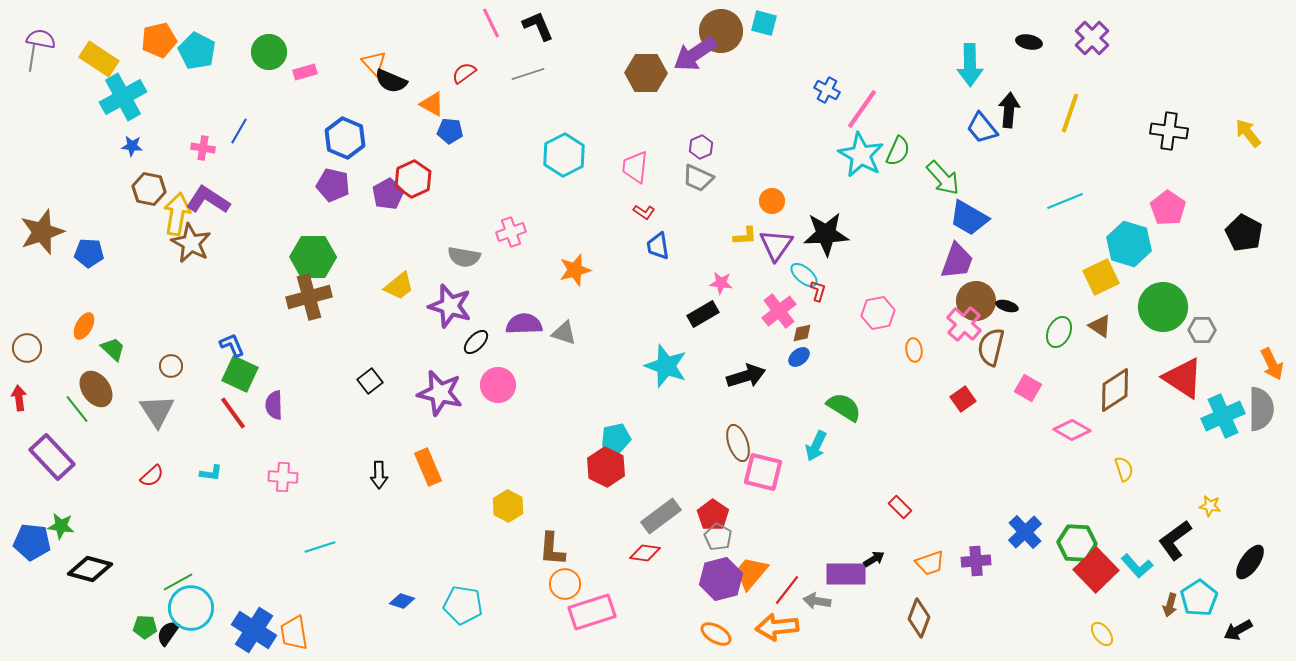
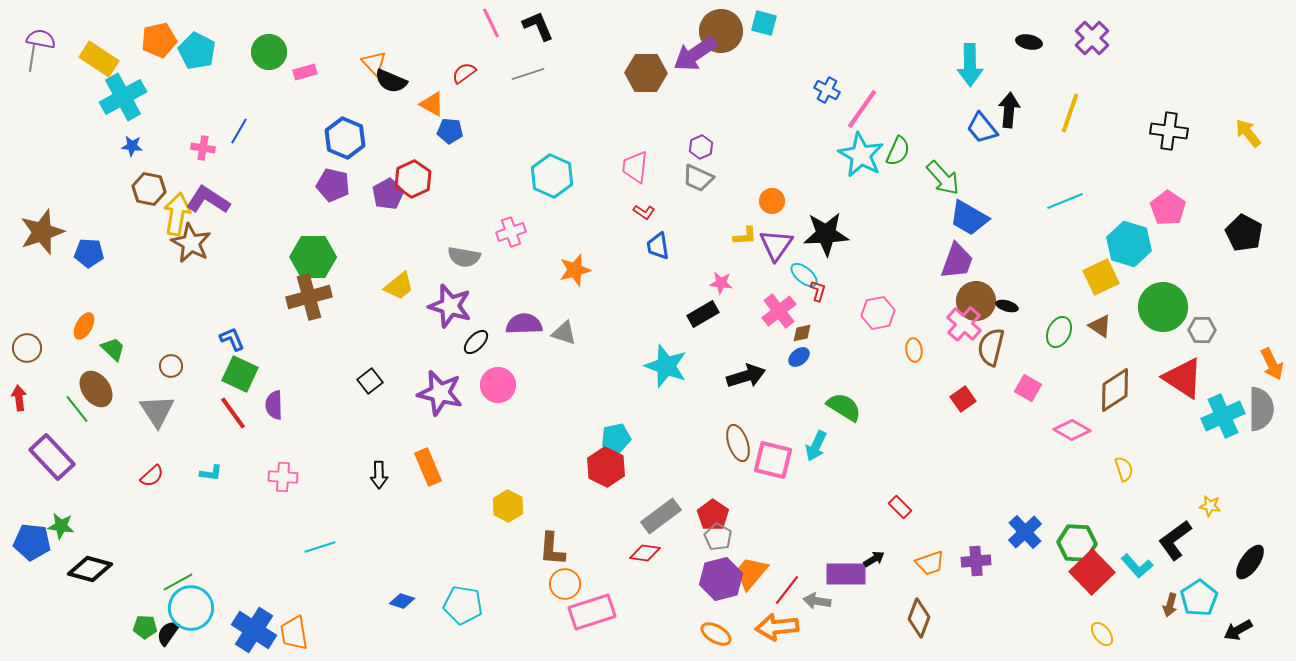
cyan hexagon at (564, 155): moved 12 px left, 21 px down; rotated 9 degrees counterclockwise
blue L-shape at (232, 345): moved 6 px up
pink square at (763, 472): moved 10 px right, 12 px up
red square at (1096, 570): moved 4 px left, 2 px down
